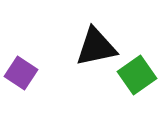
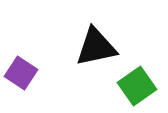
green square: moved 11 px down
